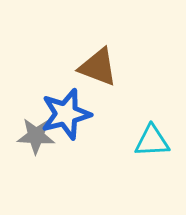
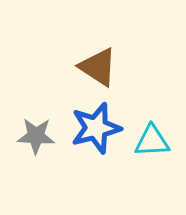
brown triangle: rotated 12 degrees clockwise
blue star: moved 30 px right, 14 px down
